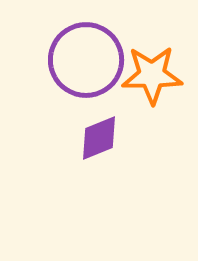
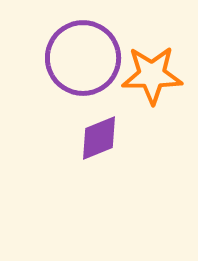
purple circle: moved 3 px left, 2 px up
